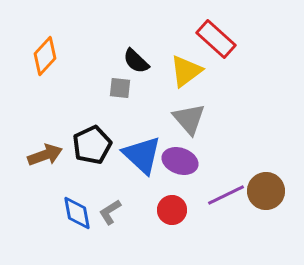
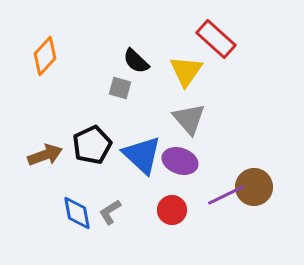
yellow triangle: rotated 18 degrees counterclockwise
gray square: rotated 10 degrees clockwise
brown circle: moved 12 px left, 4 px up
